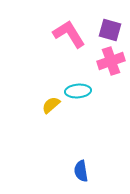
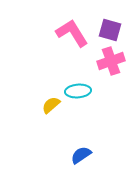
pink L-shape: moved 3 px right, 1 px up
blue semicircle: moved 16 px up; rotated 65 degrees clockwise
